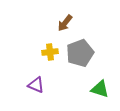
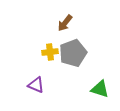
gray pentagon: moved 7 px left
